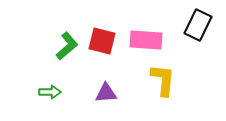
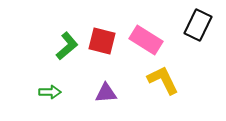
pink rectangle: rotated 28 degrees clockwise
yellow L-shape: rotated 32 degrees counterclockwise
